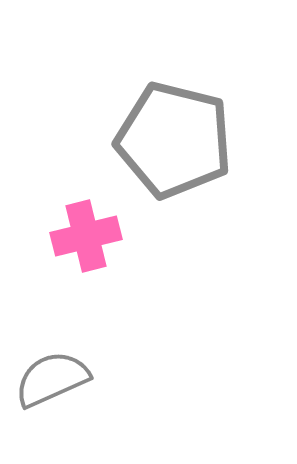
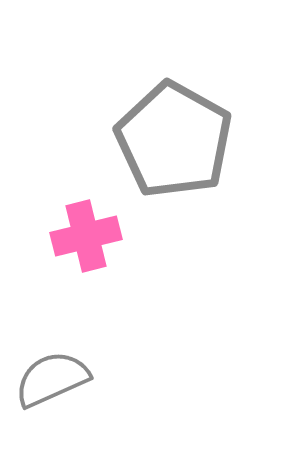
gray pentagon: rotated 15 degrees clockwise
